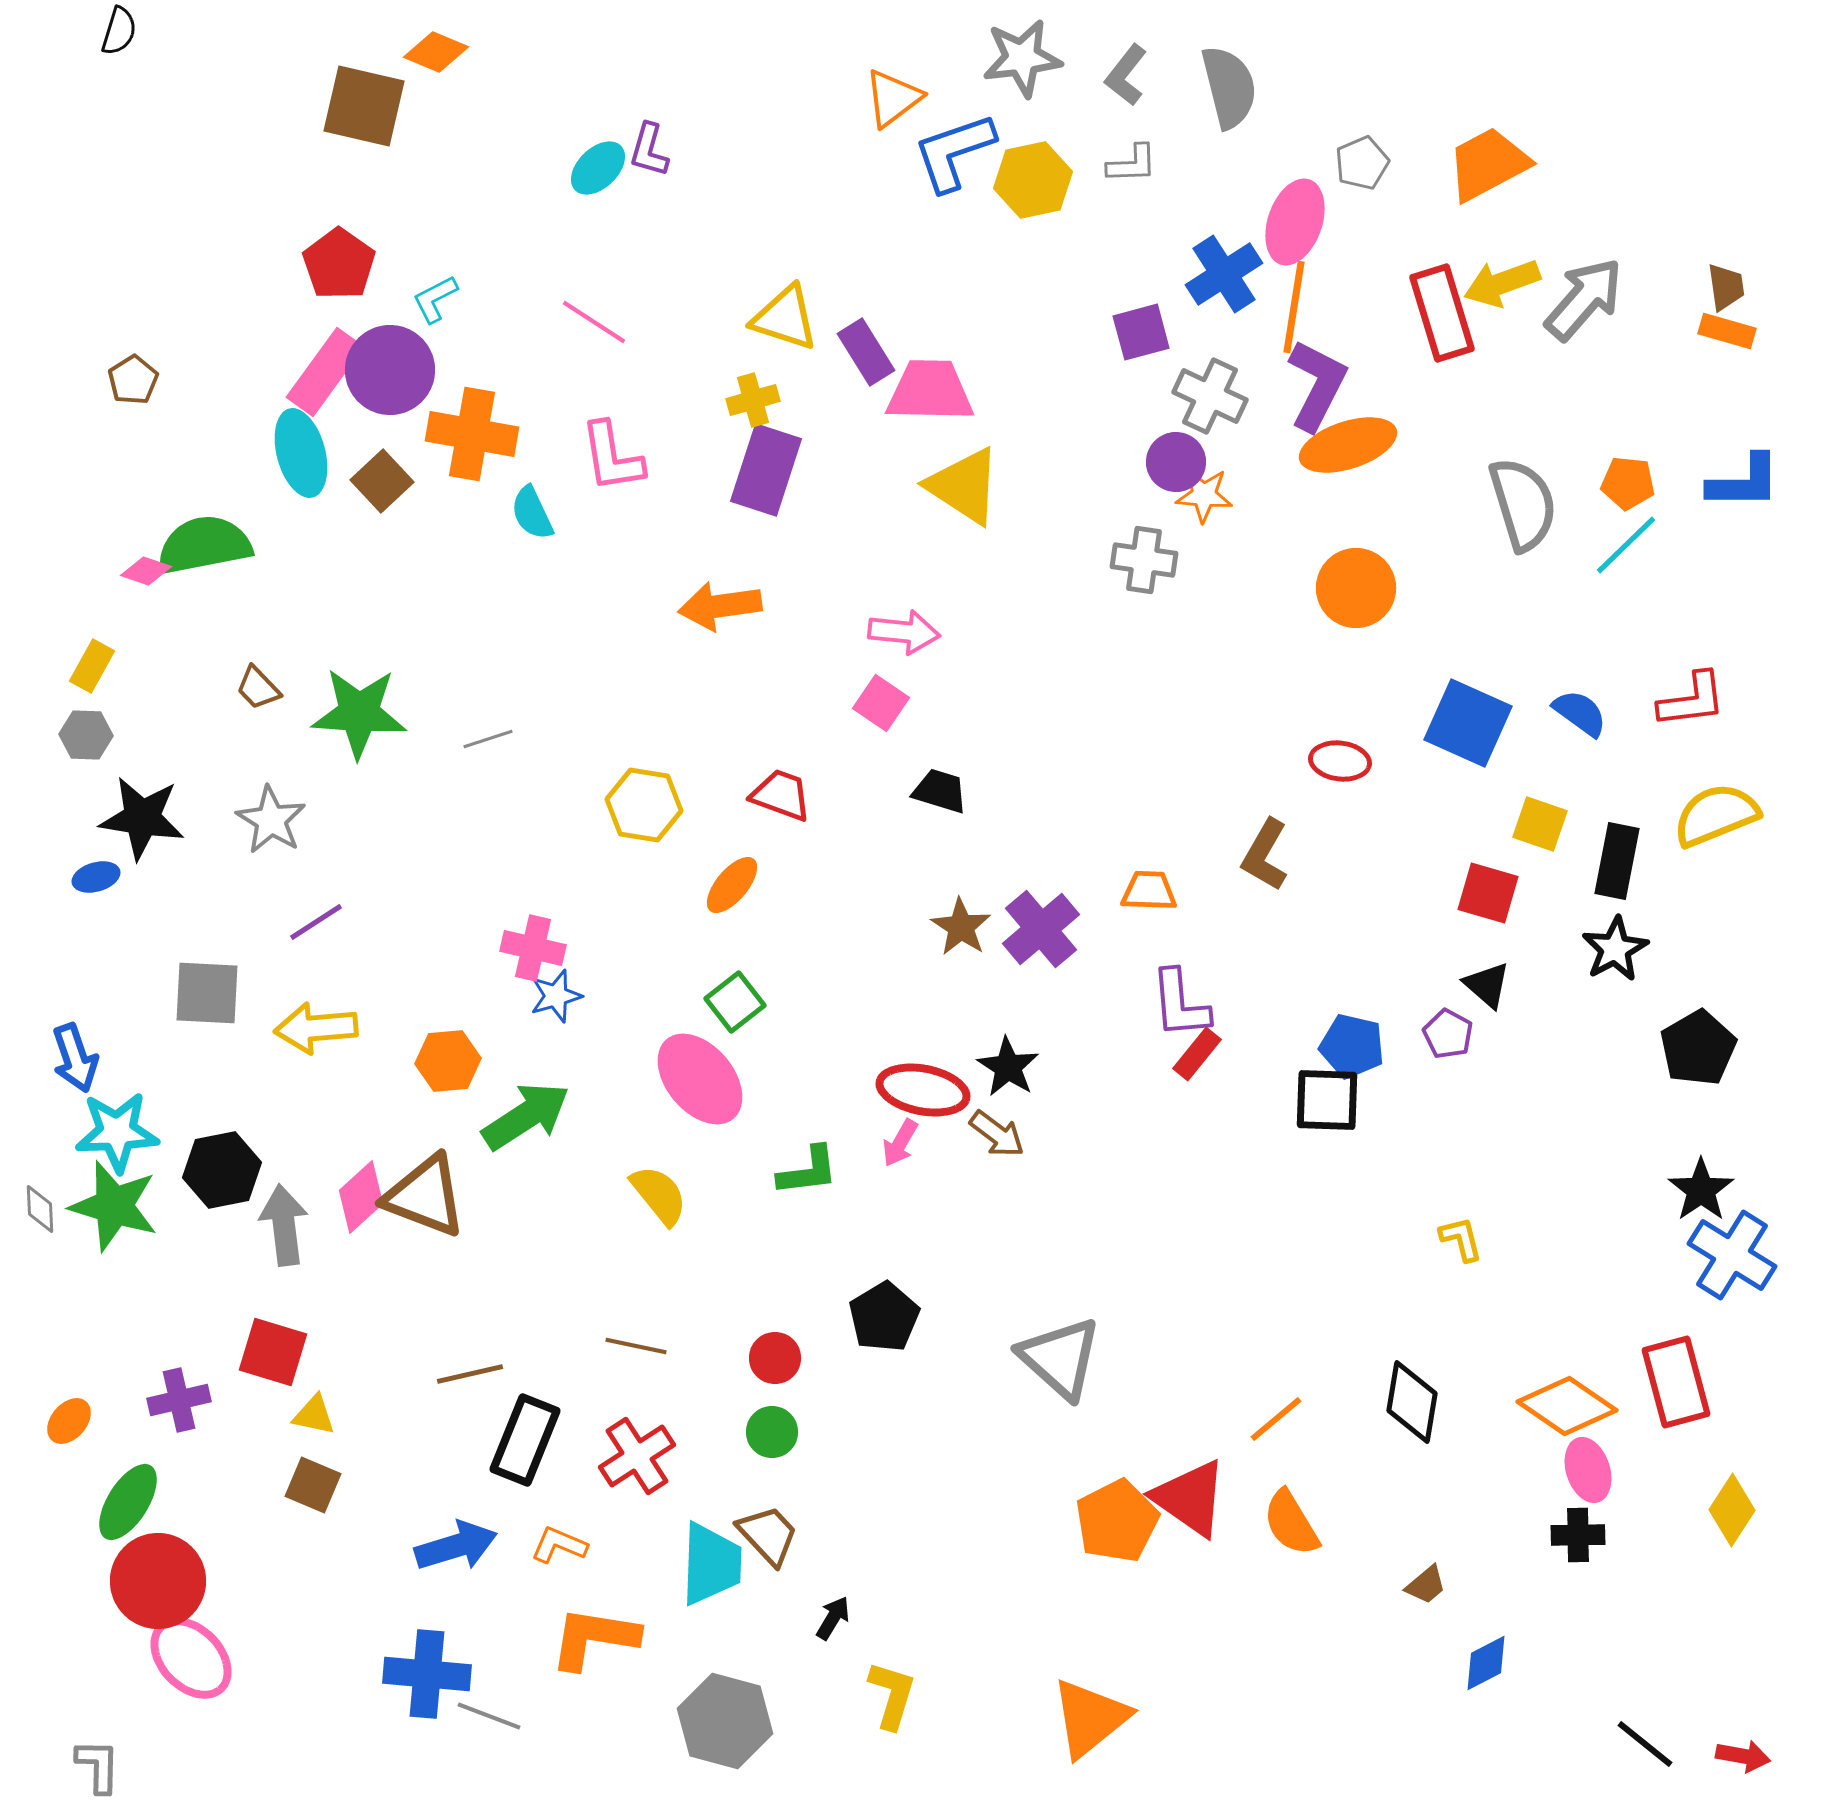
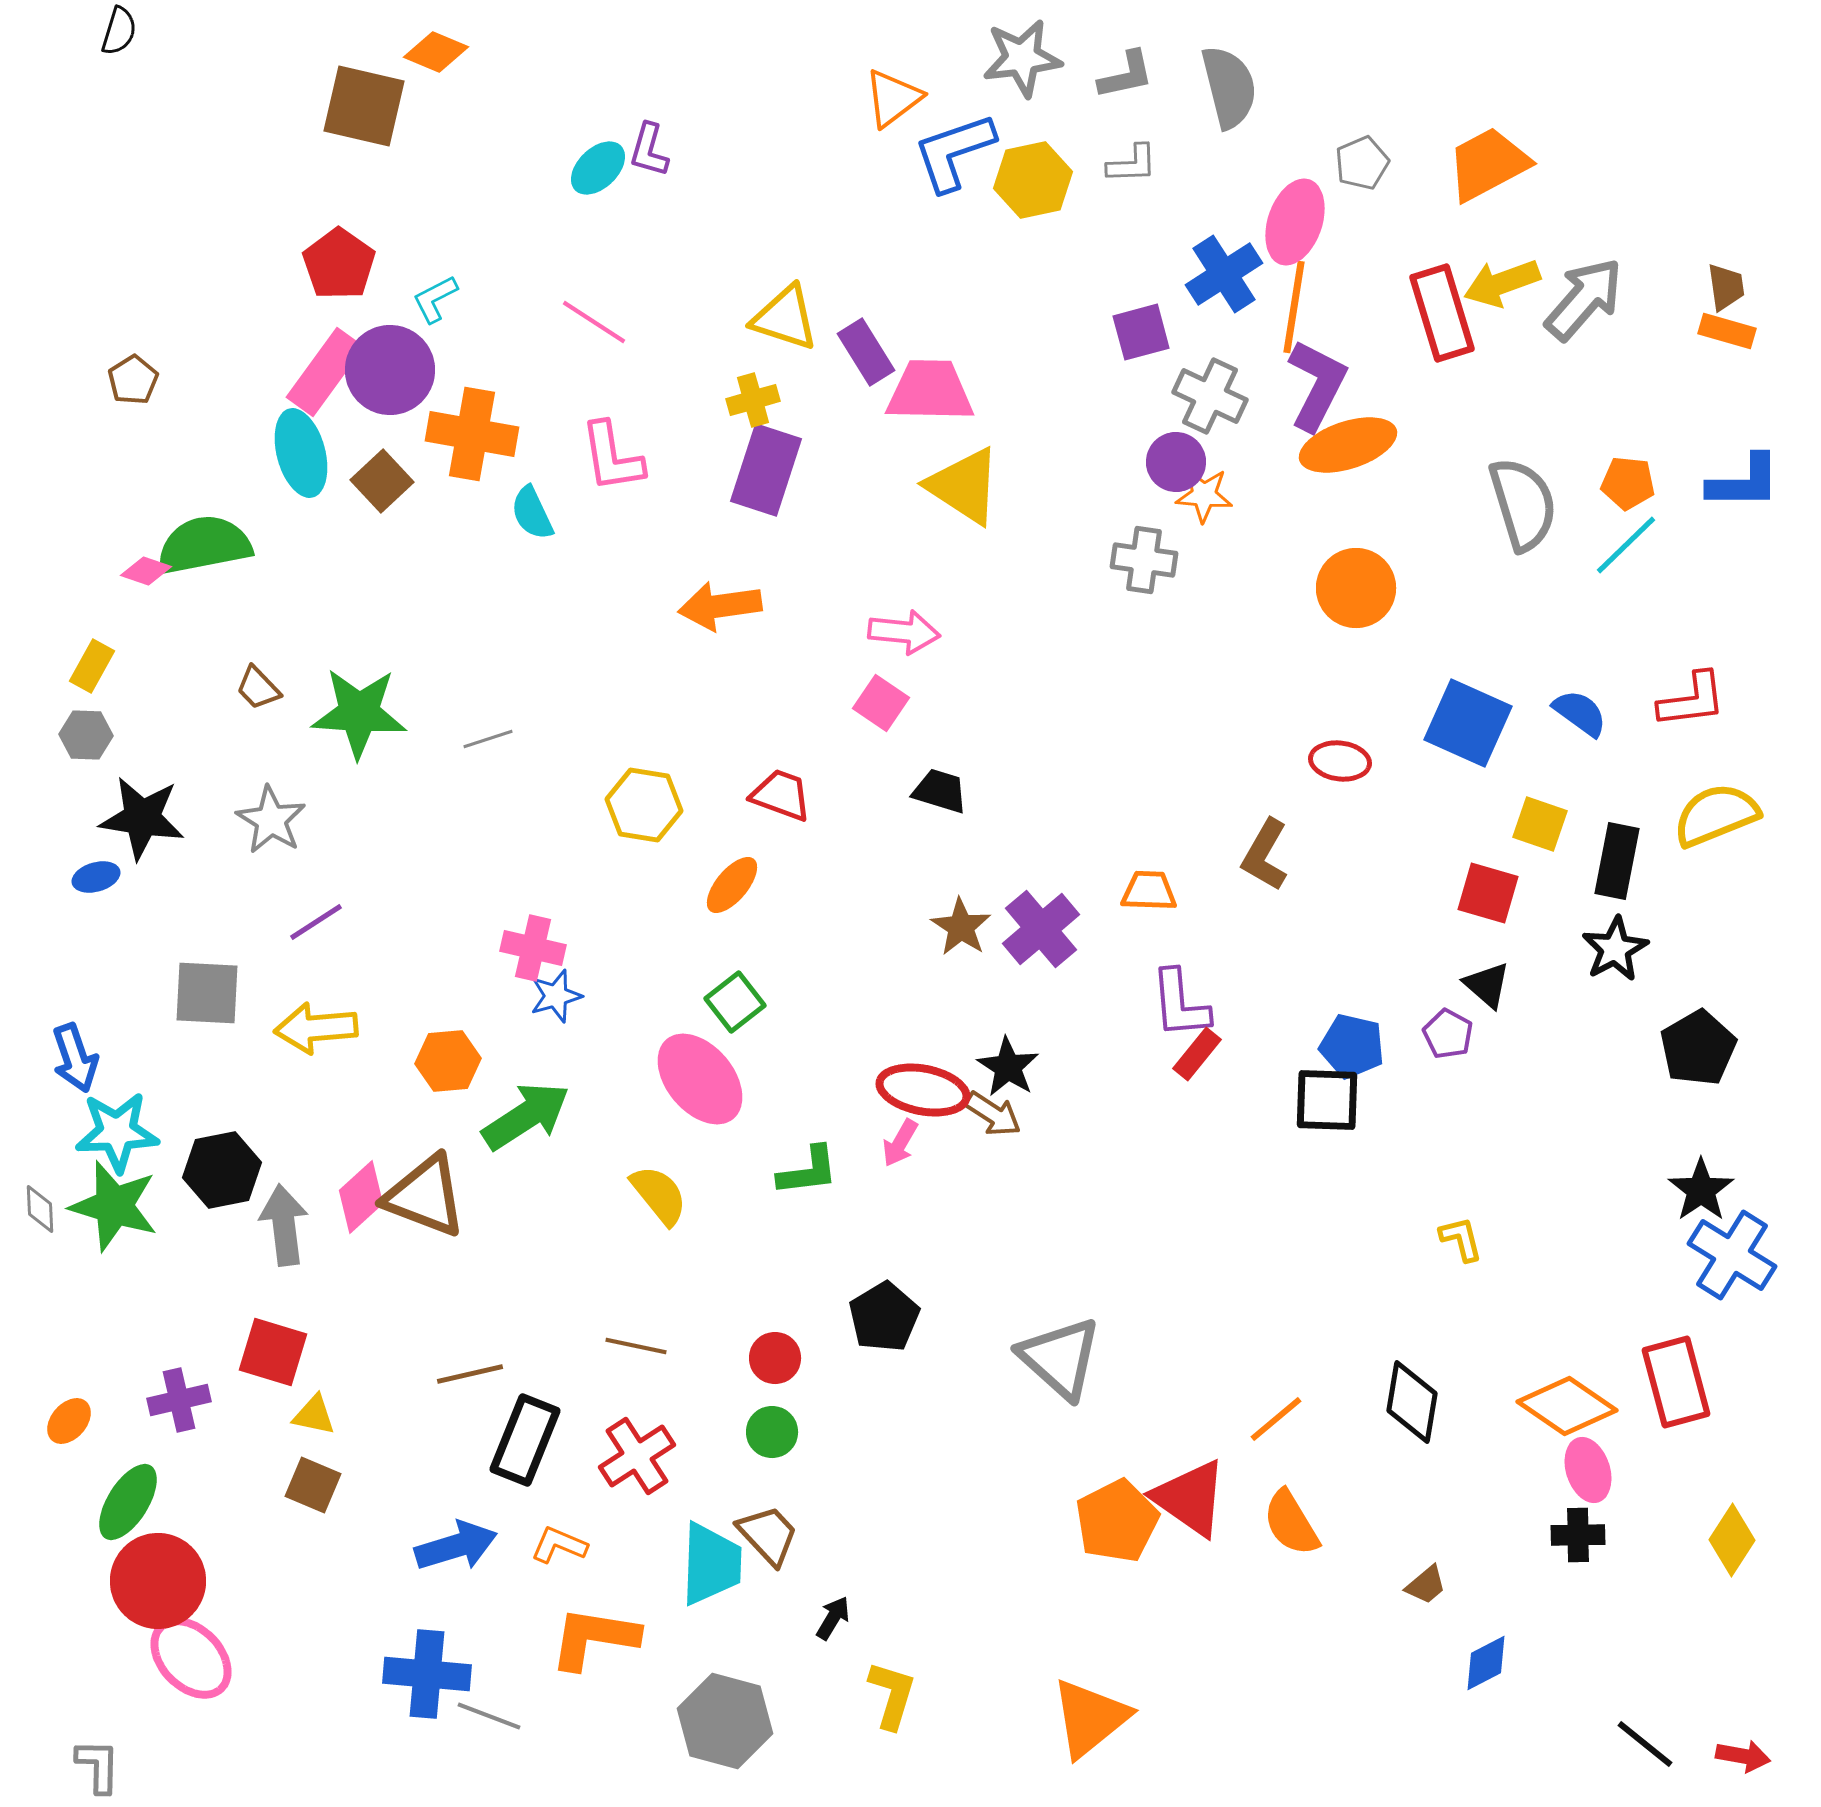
gray L-shape at (1126, 75): rotated 140 degrees counterclockwise
brown arrow at (997, 1134): moved 4 px left, 20 px up; rotated 4 degrees counterclockwise
yellow diamond at (1732, 1510): moved 30 px down
